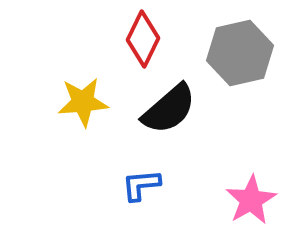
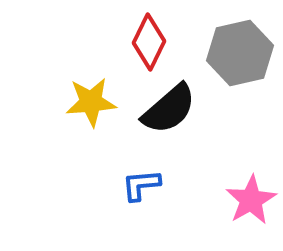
red diamond: moved 6 px right, 3 px down
yellow star: moved 8 px right
